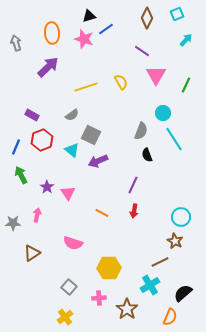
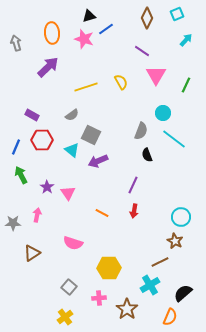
cyan line at (174, 139): rotated 20 degrees counterclockwise
red hexagon at (42, 140): rotated 20 degrees clockwise
